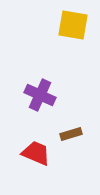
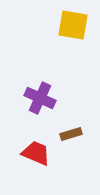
purple cross: moved 3 px down
